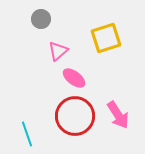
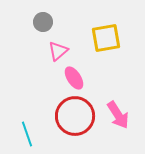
gray circle: moved 2 px right, 3 px down
yellow square: rotated 8 degrees clockwise
pink ellipse: rotated 20 degrees clockwise
